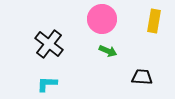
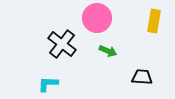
pink circle: moved 5 px left, 1 px up
black cross: moved 13 px right
cyan L-shape: moved 1 px right
